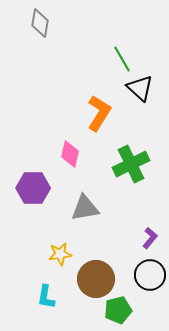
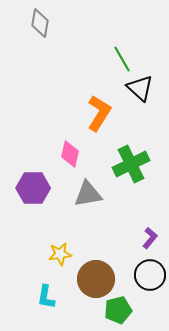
gray triangle: moved 3 px right, 14 px up
